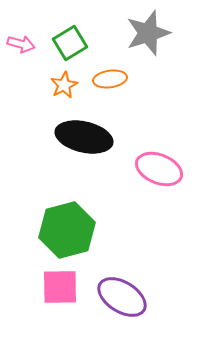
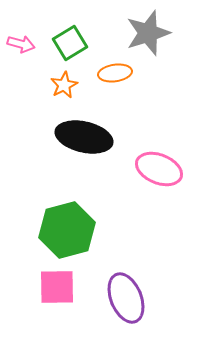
orange ellipse: moved 5 px right, 6 px up
pink square: moved 3 px left
purple ellipse: moved 4 px right, 1 px down; rotated 36 degrees clockwise
